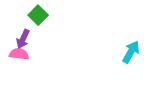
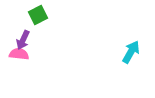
green square: rotated 18 degrees clockwise
purple arrow: moved 1 px down
